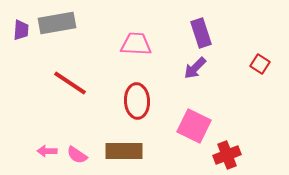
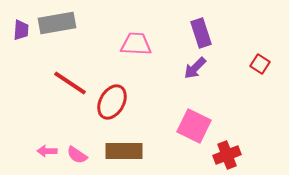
red ellipse: moved 25 px left, 1 px down; rotated 32 degrees clockwise
